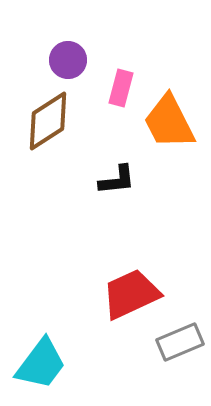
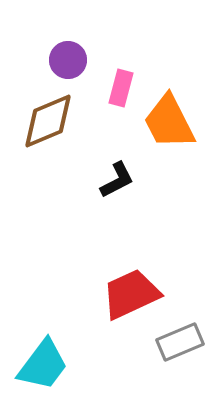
brown diamond: rotated 10 degrees clockwise
black L-shape: rotated 21 degrees counterclockwise
cyan trapezoid: moved 2 px right, 1 px down
